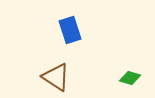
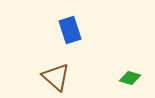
brown triangle: rotated 8 degrees clockwise
